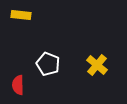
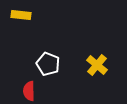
red semicircle: moved 11 px right, 6 px down
